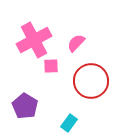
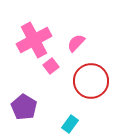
pink square: rotated 35 degrees counterclockwise
purple pentagon: moved 1 px left, 1 px down
cyan rectangle: moved 1 px right, 1 px down
